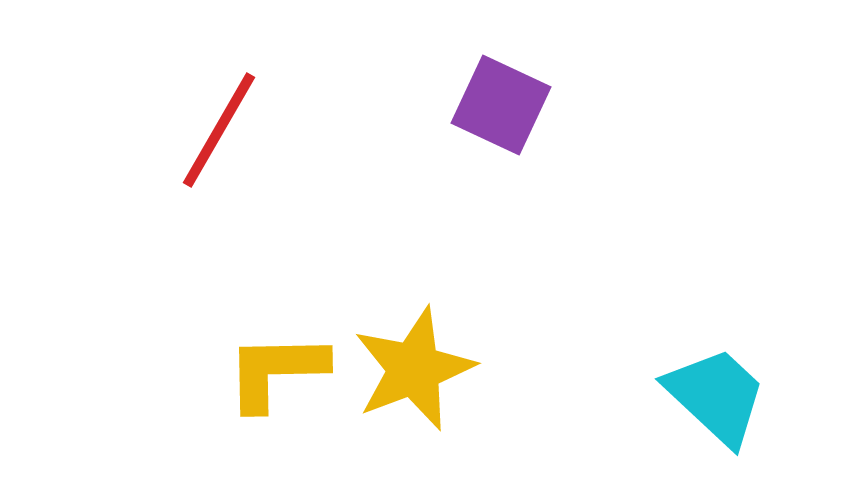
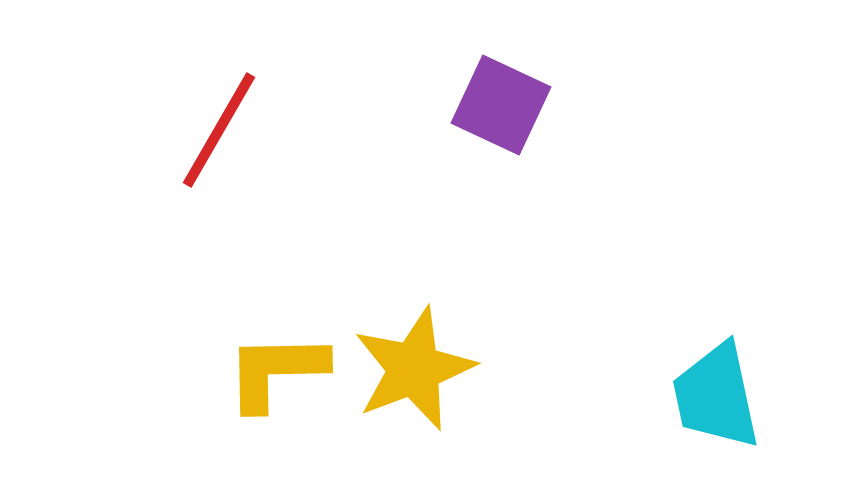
cyan trapezoid: rotated 145 degrees counterclockwise
